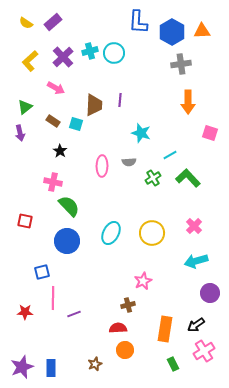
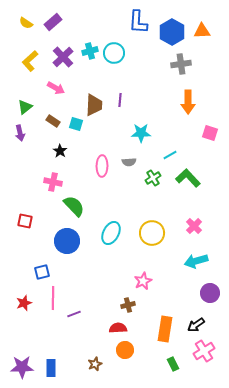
cyan star at (141, 133): rotated 18 degrees counterclockwise
green semicircle at (69, 206): moved 5 px right
red star at (25, 312): moved 1 px left, 9 px up; rotated 21 degrees counterclockwise
purple star at (22, 367): rotated 20 degrees clockwise
